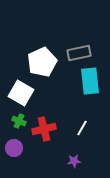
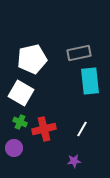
white pentagon: moved 10 px left, 3 px up; rotated 12 degrees clockwise
green cross: moved 1 px right, 1 px down
white line: moved 1 px down
